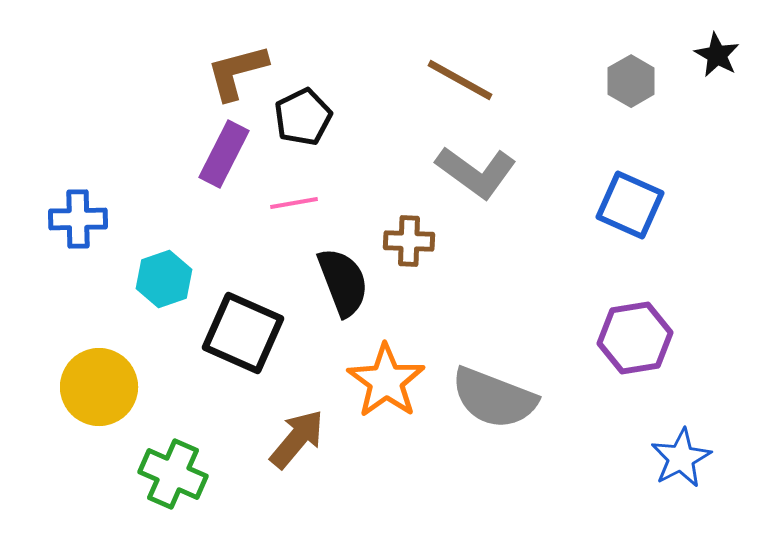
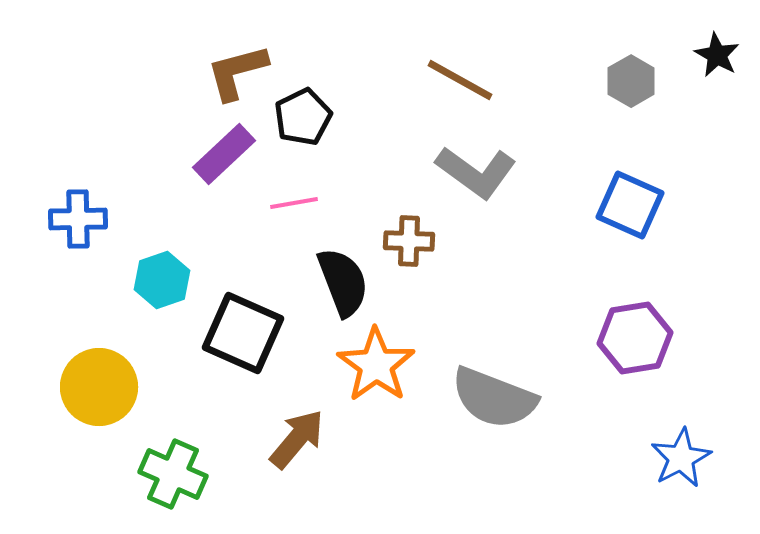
purple rectangle: rotated 20 degrees clockwise
cyan hexagon: moved 2 px left, 1 px down
orange star: moved 10 px left, 16 px up
